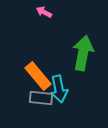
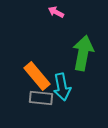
pink arrow: moved 12 px right
orange rectangle: moved 1 px left
cyan arrow: moved 3 px right, 2 px up
